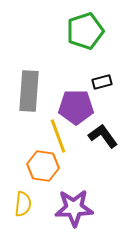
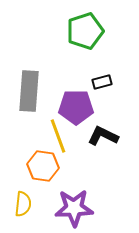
black L-shape: rotated 28 degrees counterclockwise
